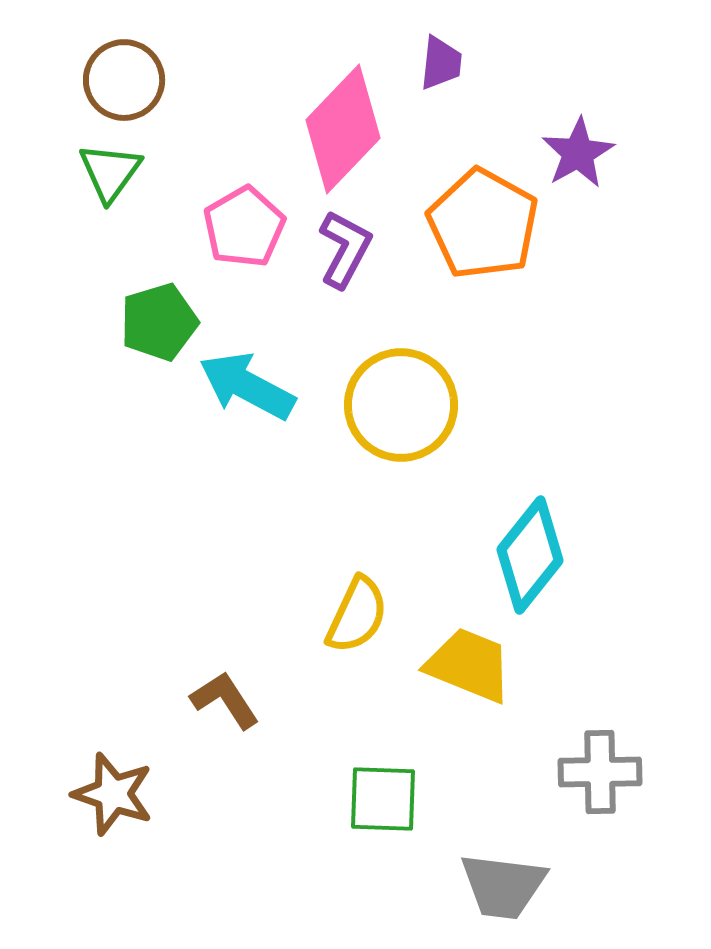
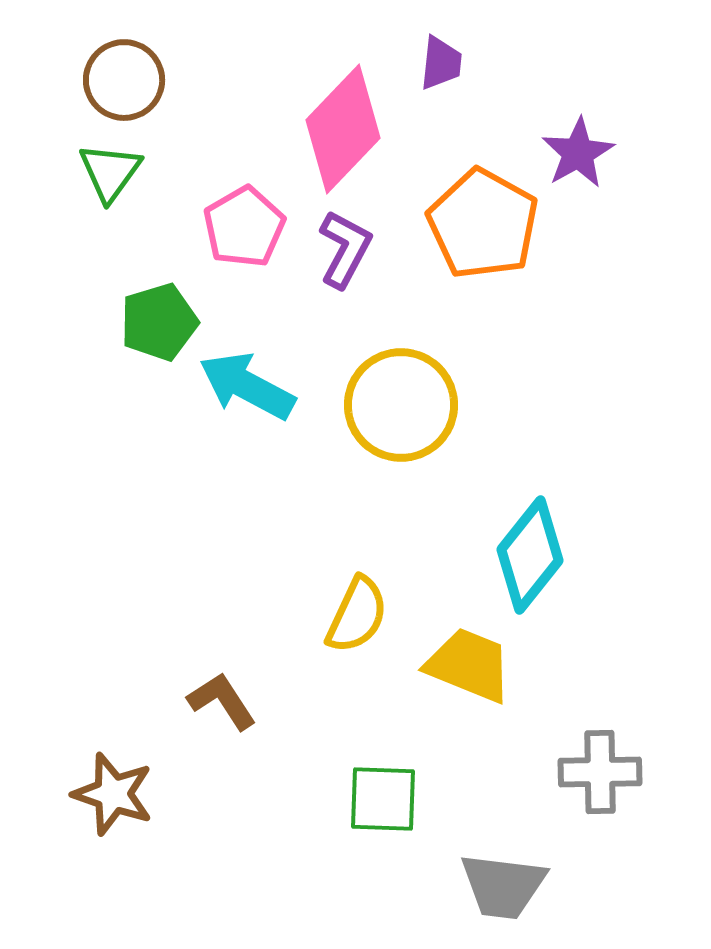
brown L-shape: moved 3 px left, 1 px down
